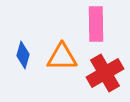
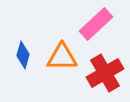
pink rectangle: rotated 48 degrees clockwise
